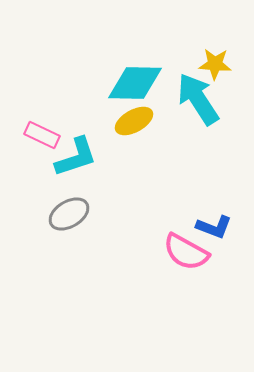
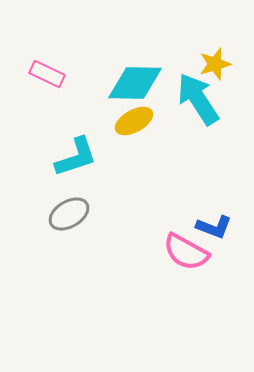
yellow star: rotated 20 degrees counterclockwise
pink rectangle: moved 5 px right, 61 px up
